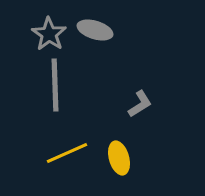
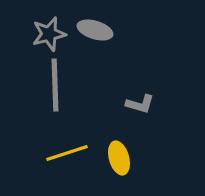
gray star: rotated 24 degrees clockwise
gray L-shape: rotated 48 degrees clockwise
yellow line: rotated 6 degrees clockwise
